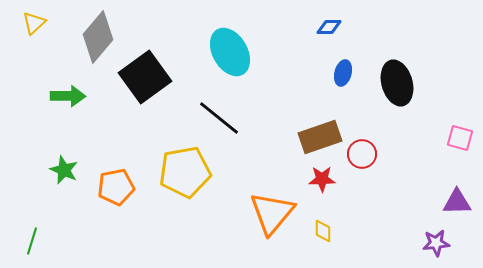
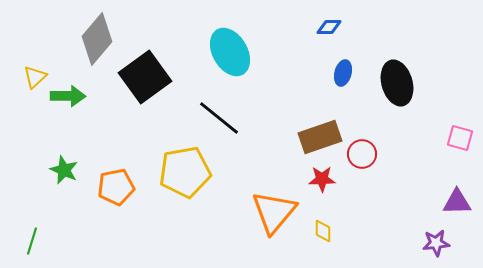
yellow triangle: moved 1 px right, 54 px down
gray diamond: moved 1 px left, 2 px down
orange triangle: moved 2 px right, 1 px up
